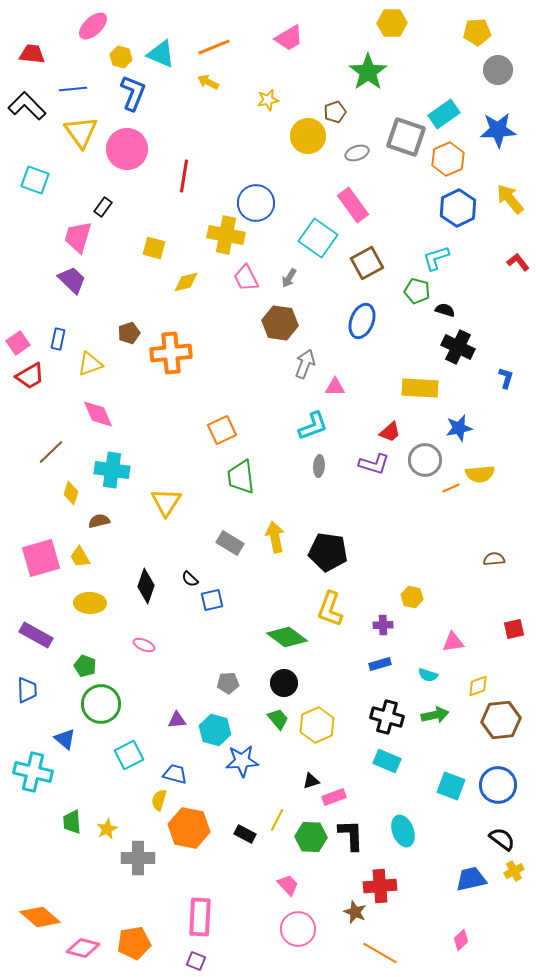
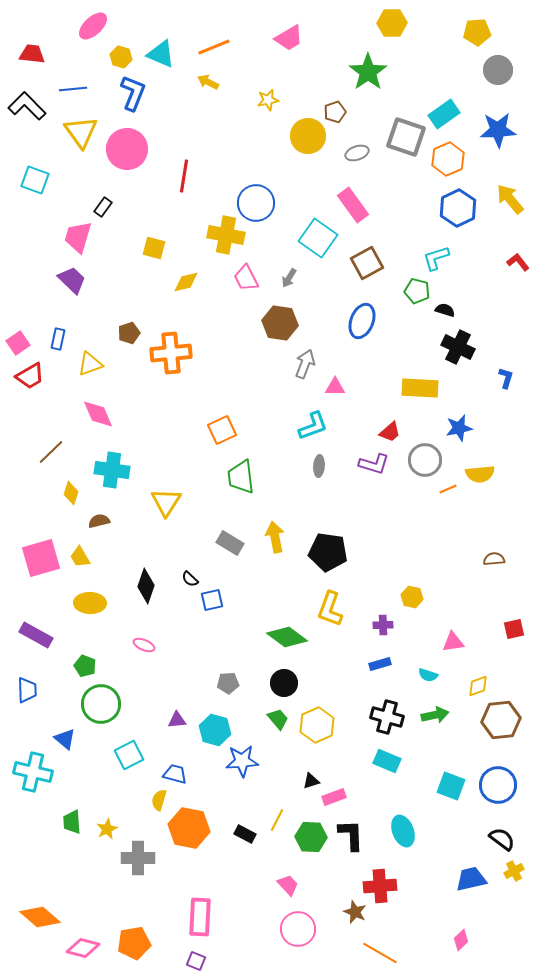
orange line at (451, 488): moved 3 px left, 1 px down
